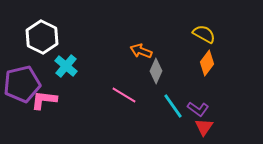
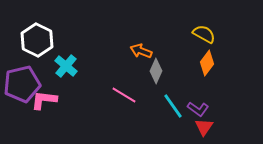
white hexagon: moved 5 px left, 3 px down
